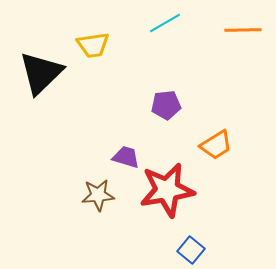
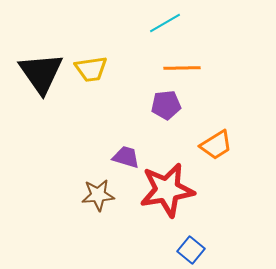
orange line: moved 61 px left, 38 px down
yellow trapezoid: moved 2 px left, 24 px down
black triangle: rotated 21 degrees counterclockwise
